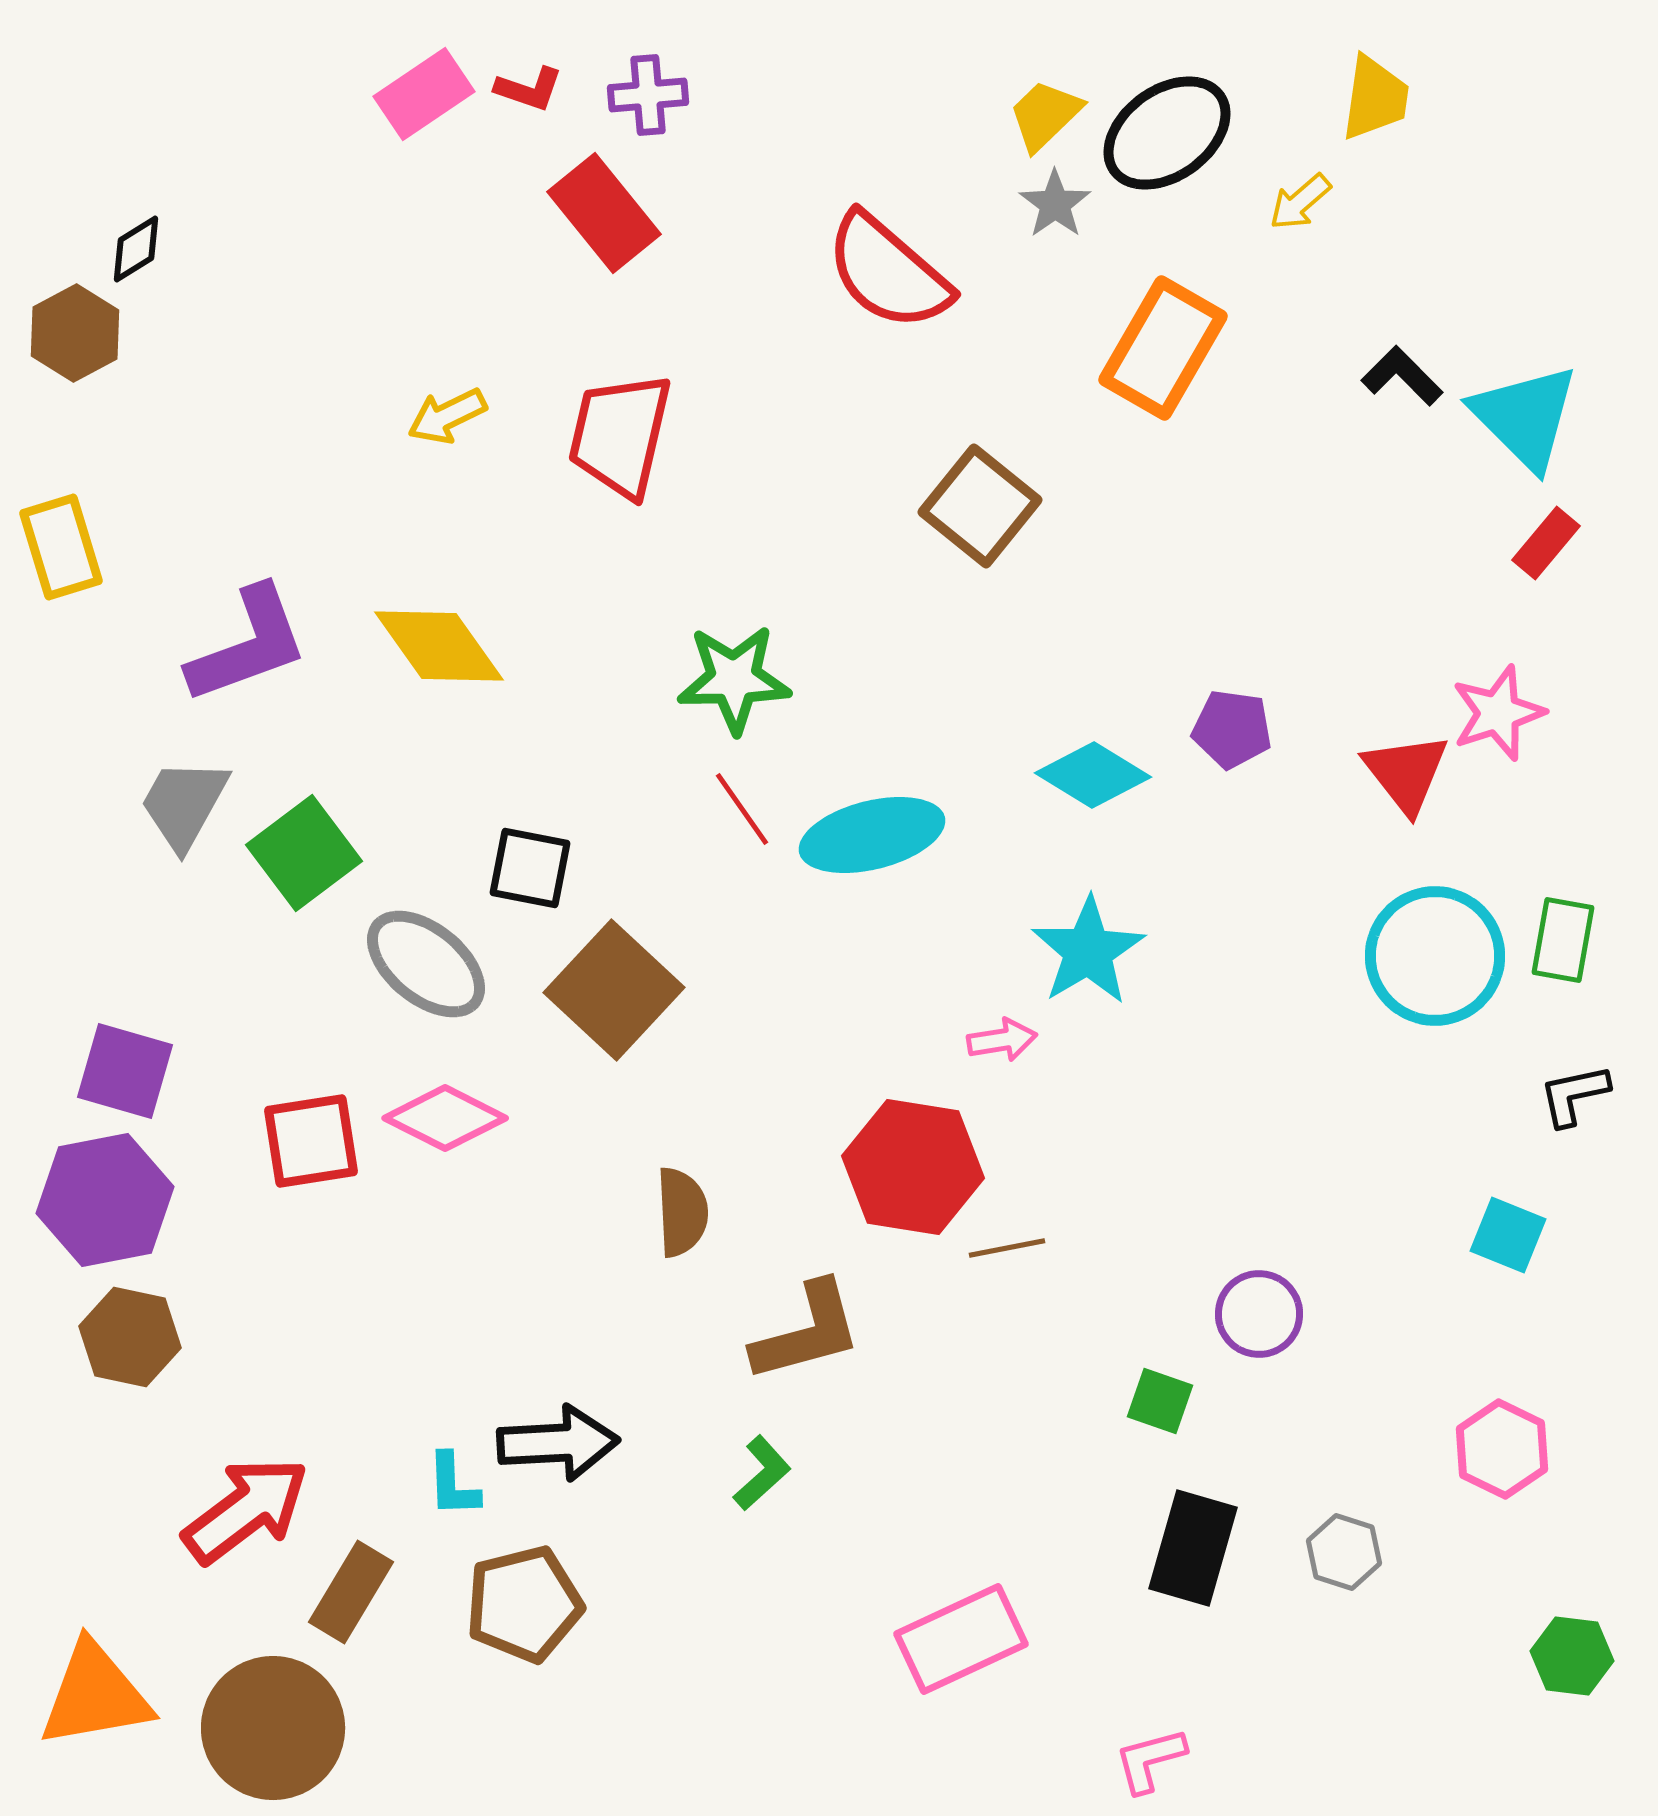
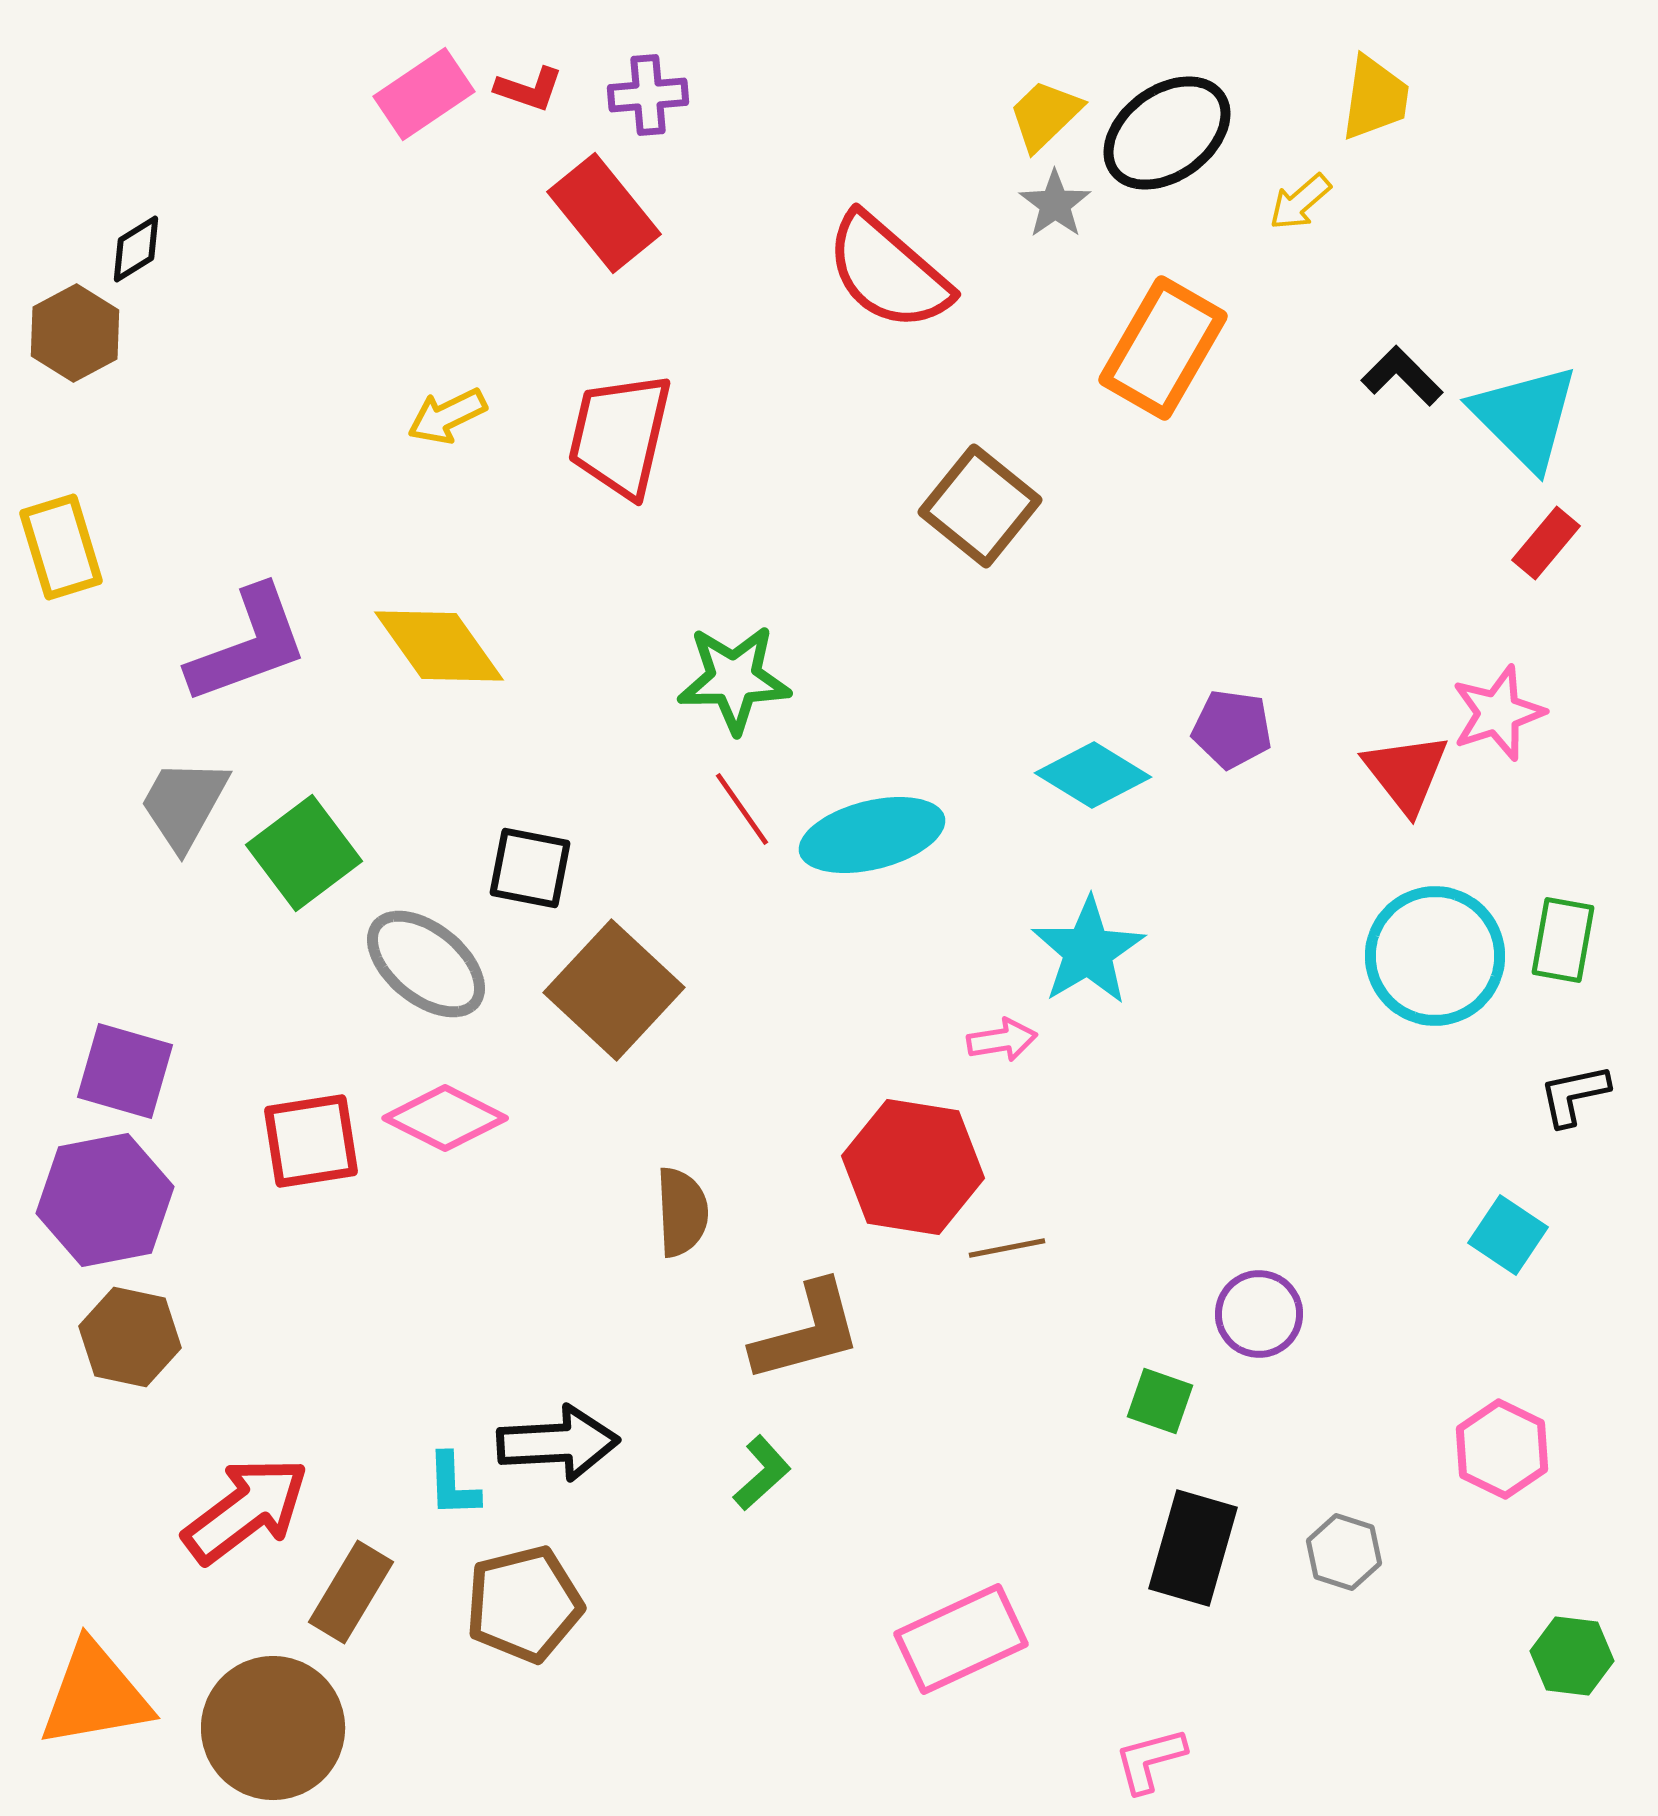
cyan square at (1508, 1235): rotated 12 degrees clockwise
